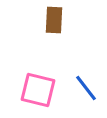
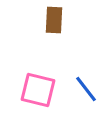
blue line: moved 1 px down
